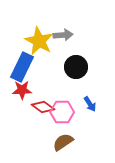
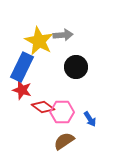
red star: rotated 18 degrees clockwise
blue arrow: moved 15 px down
brown semicircle: moved 1 px right, 1 px up
